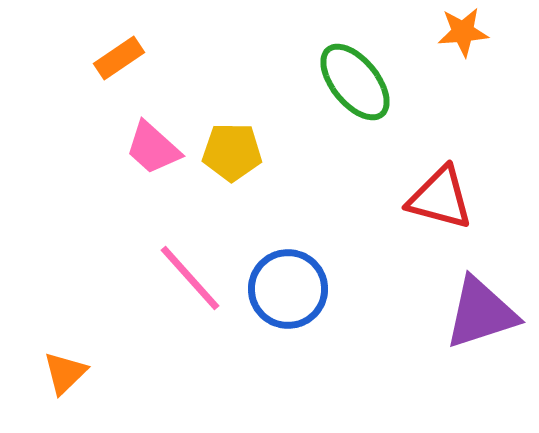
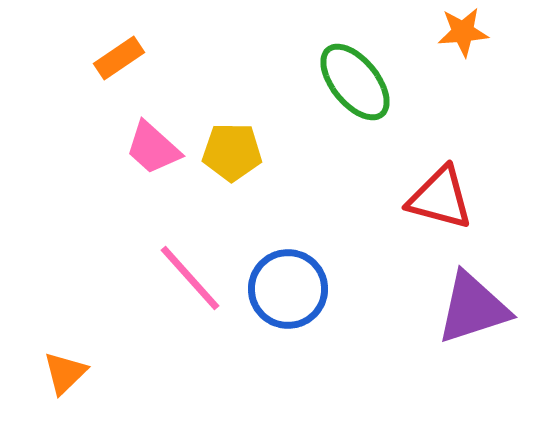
purple triangle: moved 8 px left, 5 px up
